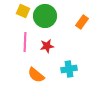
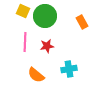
orange rectangle: rotated 64 degrees counterclockwise
